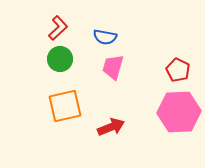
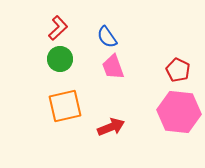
blue semicircle: moved 2 px right; rotated 45 degrees clockwise
pink trapezoid: rotated 36 degrees counterclockwise
pink hexagon: rotated 9 degrees clockwise
